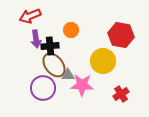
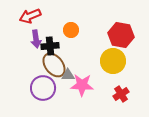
yellow circle: moved 10 px right
